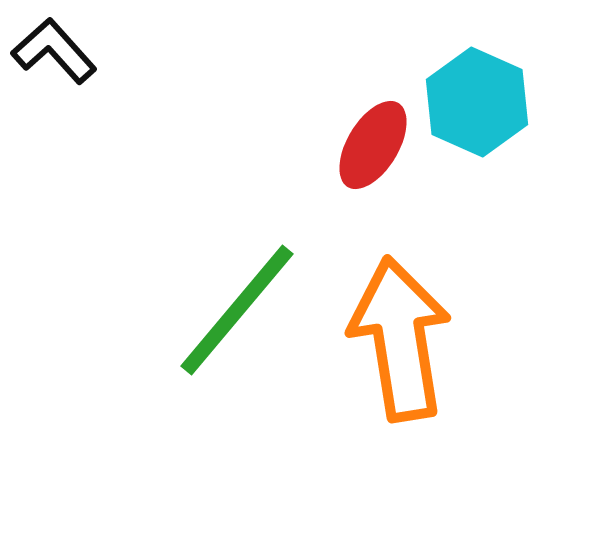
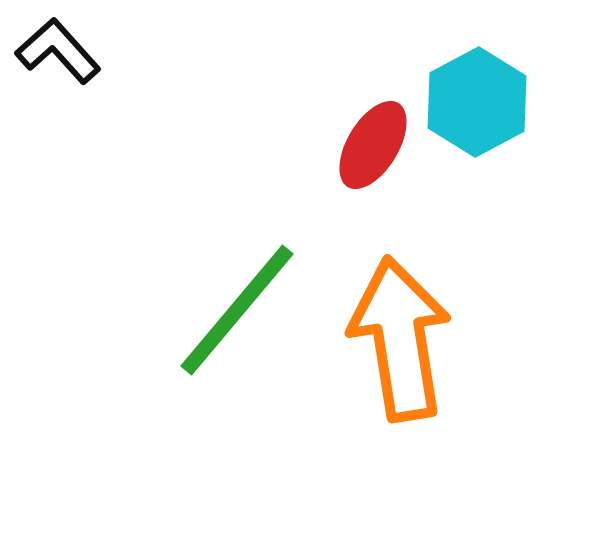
black L-shape: moved 4 px right
cyan hexagon: rotated 8 degrees clockwise
